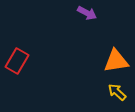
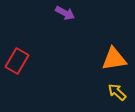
purple arrow: moved 22 px left
orange triangle: moved 2 px left, 2 px up
